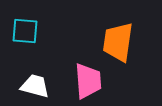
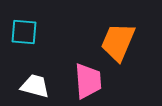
cyan square: moved 1 px left, 1 px down
orange trapezoid: rotated 15 degrees clockwise
